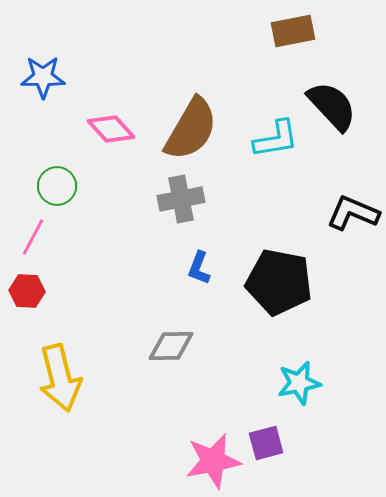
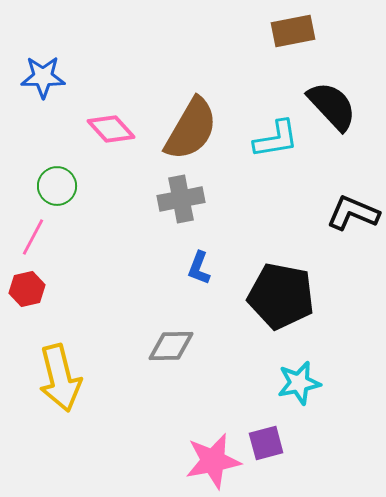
black pentagon: moved 2 px right, 14 px down
red hexagon: moved 2 px up; rotated 16 degrees counterclockwise
